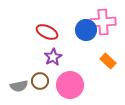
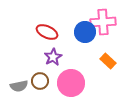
blue circle: moved 1 px left, 2 px down
pink circle: moved 1 px right, 2 px up
